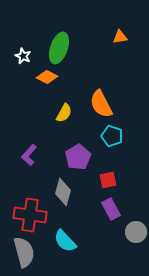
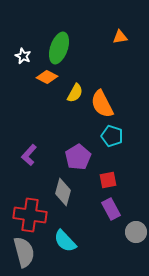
orange semicircle: moved 1 px right
yellow semicircle: moved 11 px right, 20 px up
